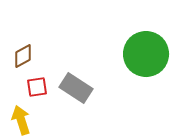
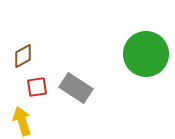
yellow arrow: moved 1 px right, 1 px down
